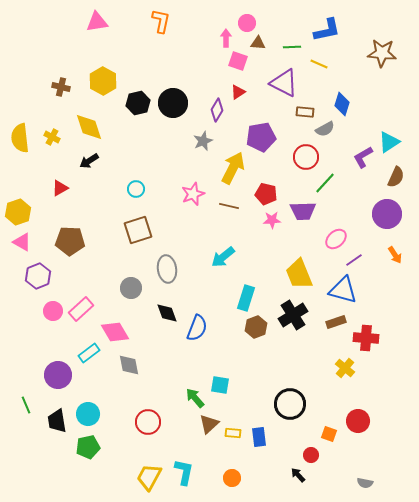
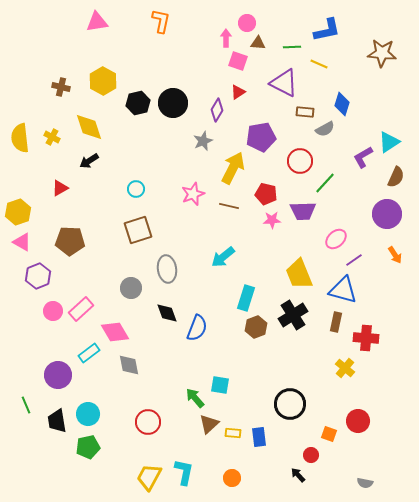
red circle at (306, 157): moved 6 px left, 4 px down
brown rectangle at (336, 322): rotated 60 degrees counterclockwise
